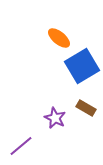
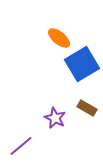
blue square: moved 2 px up
brown rectangle: moved 1 px right
